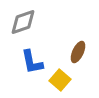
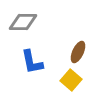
gray diamond: rotated 20 degrees clockwise
yellow square: moved 11 px right
